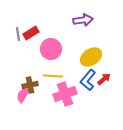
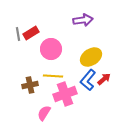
pink semicircle: moved 21 px right, 18 px down
